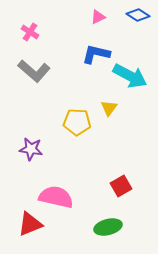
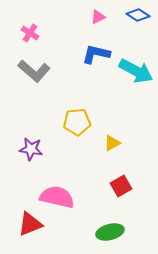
pink cross: moved 1 px down
cyan arrow: moved 6 px right, 5 px up
yellow triangle: moved 3 px right, 35 px down; rotated 24 degrees clockwise
yellow pentagon: rotated 8 degrees counterclockwise
pink semicircle: moved 1 px right
green ellipse: moved 2 px right, 5 px down
